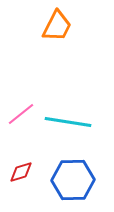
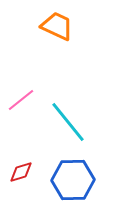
orange trapezoid: rotated 92 degrees counterclockwise
pink line: moved 14 px up
cyan line: rotated 42 degrees clockwise
